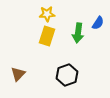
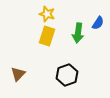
yellow star: rotated 21 degrees clockwise
